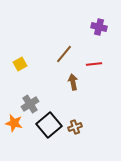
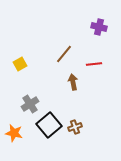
orange star: moved 10 px down
